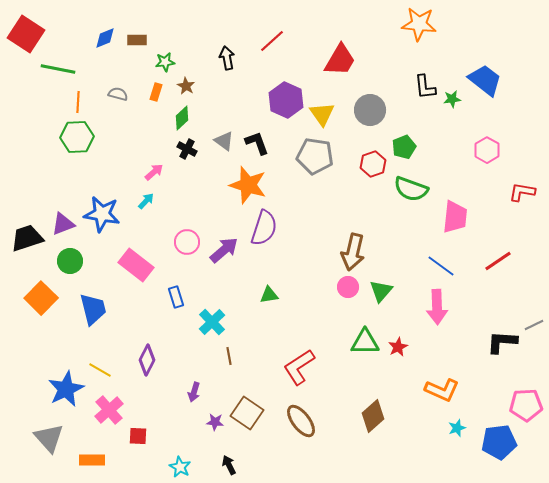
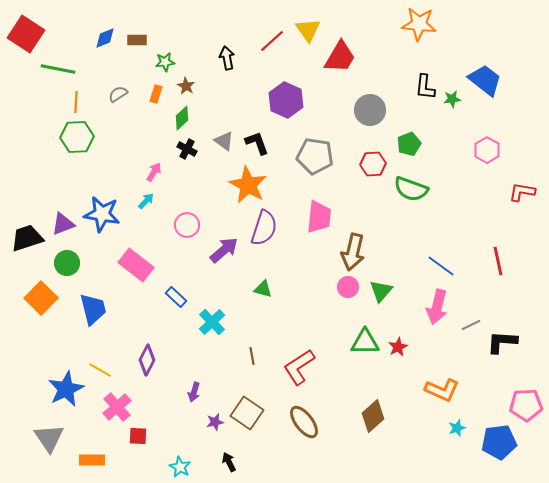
red trapezoid at (340, 60): moved 3 px up
black L-shape at (425, 87): rotated 12 degrees clockwise
orange rectangle at (156, 92): moved 2 px down
gray semicircle at (118, 94): rotated 48 degrees counterclockwise
orange line at (78, 102): moved 2 px left
yellow triangle at (322, 114): moved 14 px left, 84 px up
green pentagon at (404, 147): moved 5 px right, 3 px up
red hexagon at (373, 164): rotated 15 degrees clockwise
pink arrow at (154, 172): rotated 18 degrees counterclockwise
orange star at (248, 185): rotated 12 degrees clockwise
pink trapezoid at (455, 217): moved 136 px left
pink circle at (187, 242): moved 17 px up
green circle at (70, 261): moved 3 px left, 2 px down
red line at (498, 261): rotated 68 degrees counterclockwise
green triangle at (269, 295): moved 6 px left, 6 px up; rotated 24 degrees clockwise
blue rectangle at (176, 297): rotated 30 degrees counterclockwise
pink arrow at (437, 307): rotated 16 degrees clockwise
gray line at (534, 325): moved 63 px left
brown line at (229, 356): moved 23 px right
pink cross at (109, 410): moved 8 px right, 3 px up
brown ellipse at (301, 421): moved 3 px right, 1 px down
purple star at (215, 422): rotated 18 degrees counterclockwise
gray triangle at (49, 438): rotated 8 degrees clockwise
black arrow at (229, 465): moved 3 px up
